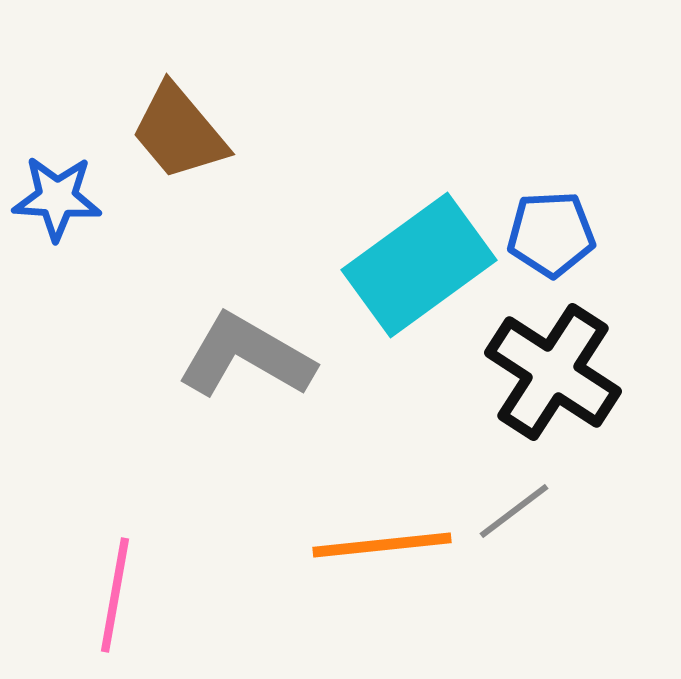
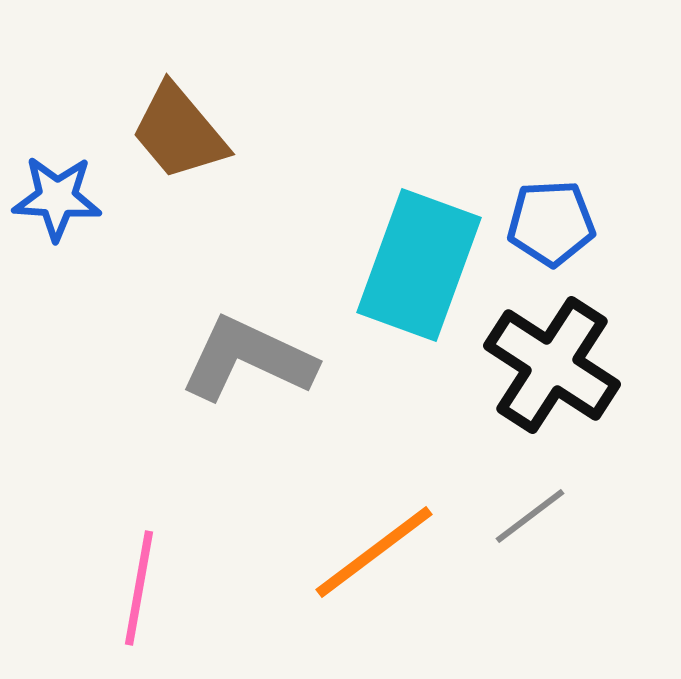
blue pentagon: moved 11 px up
cyan rectangle: rotated 34 degrees counterclockwise
gray L-shape: moved 2 px right, 3 px down; rotated 5 degrees counterclockwise
black cross: moved 1 px left, 7 px up
gray line: moved 16 px right, 5 px down
orange line: moved 8 px left, 7 px down; rotated 31 degrees counterclockwise
pink line: moved 24 px right, 7 px up
